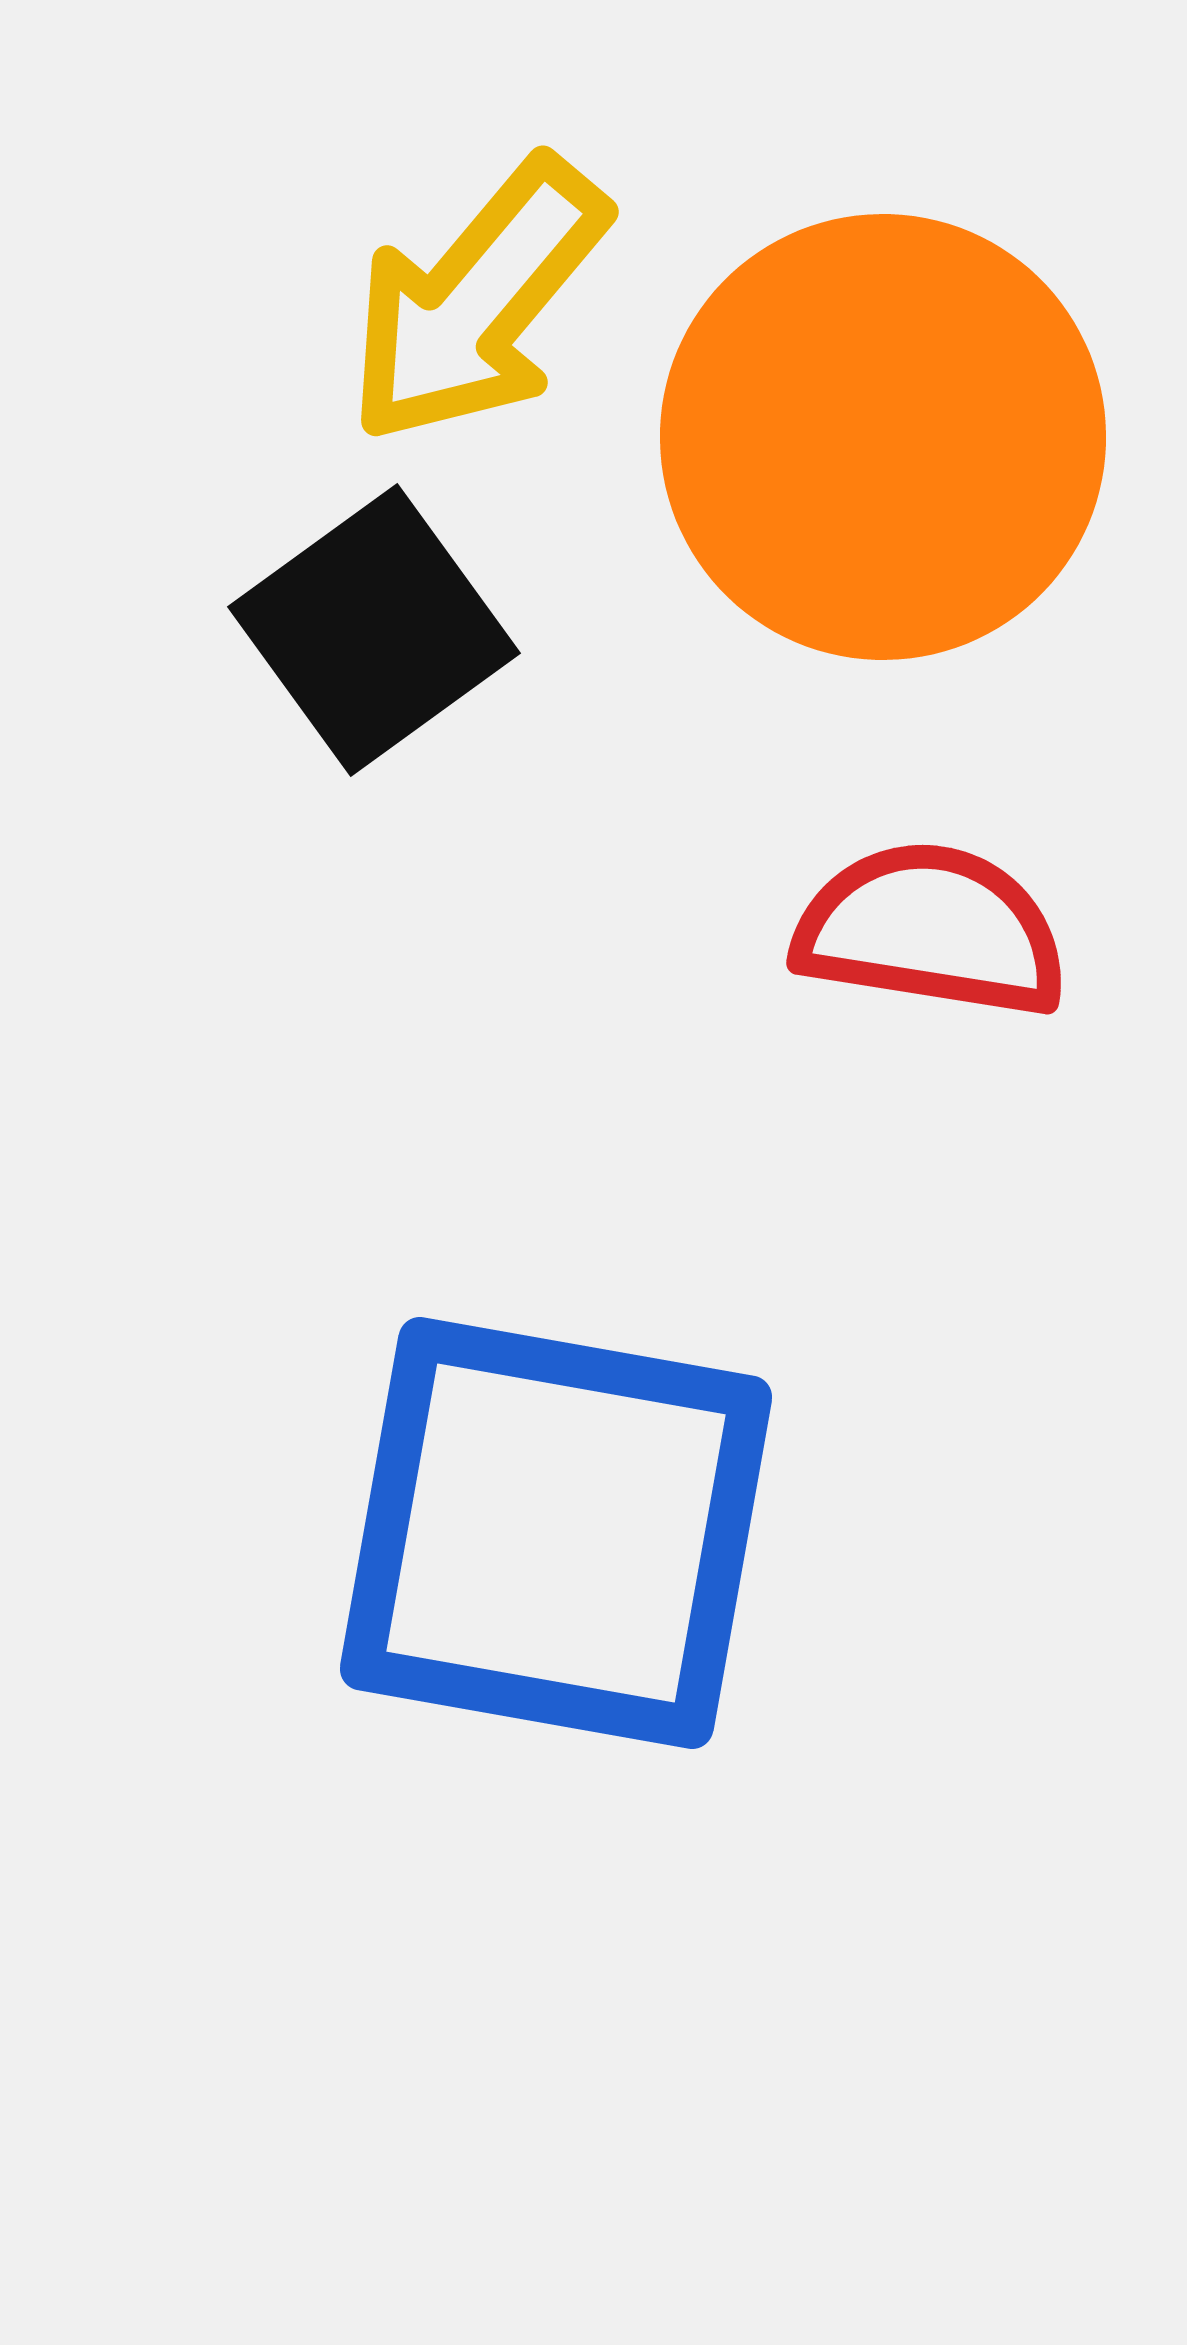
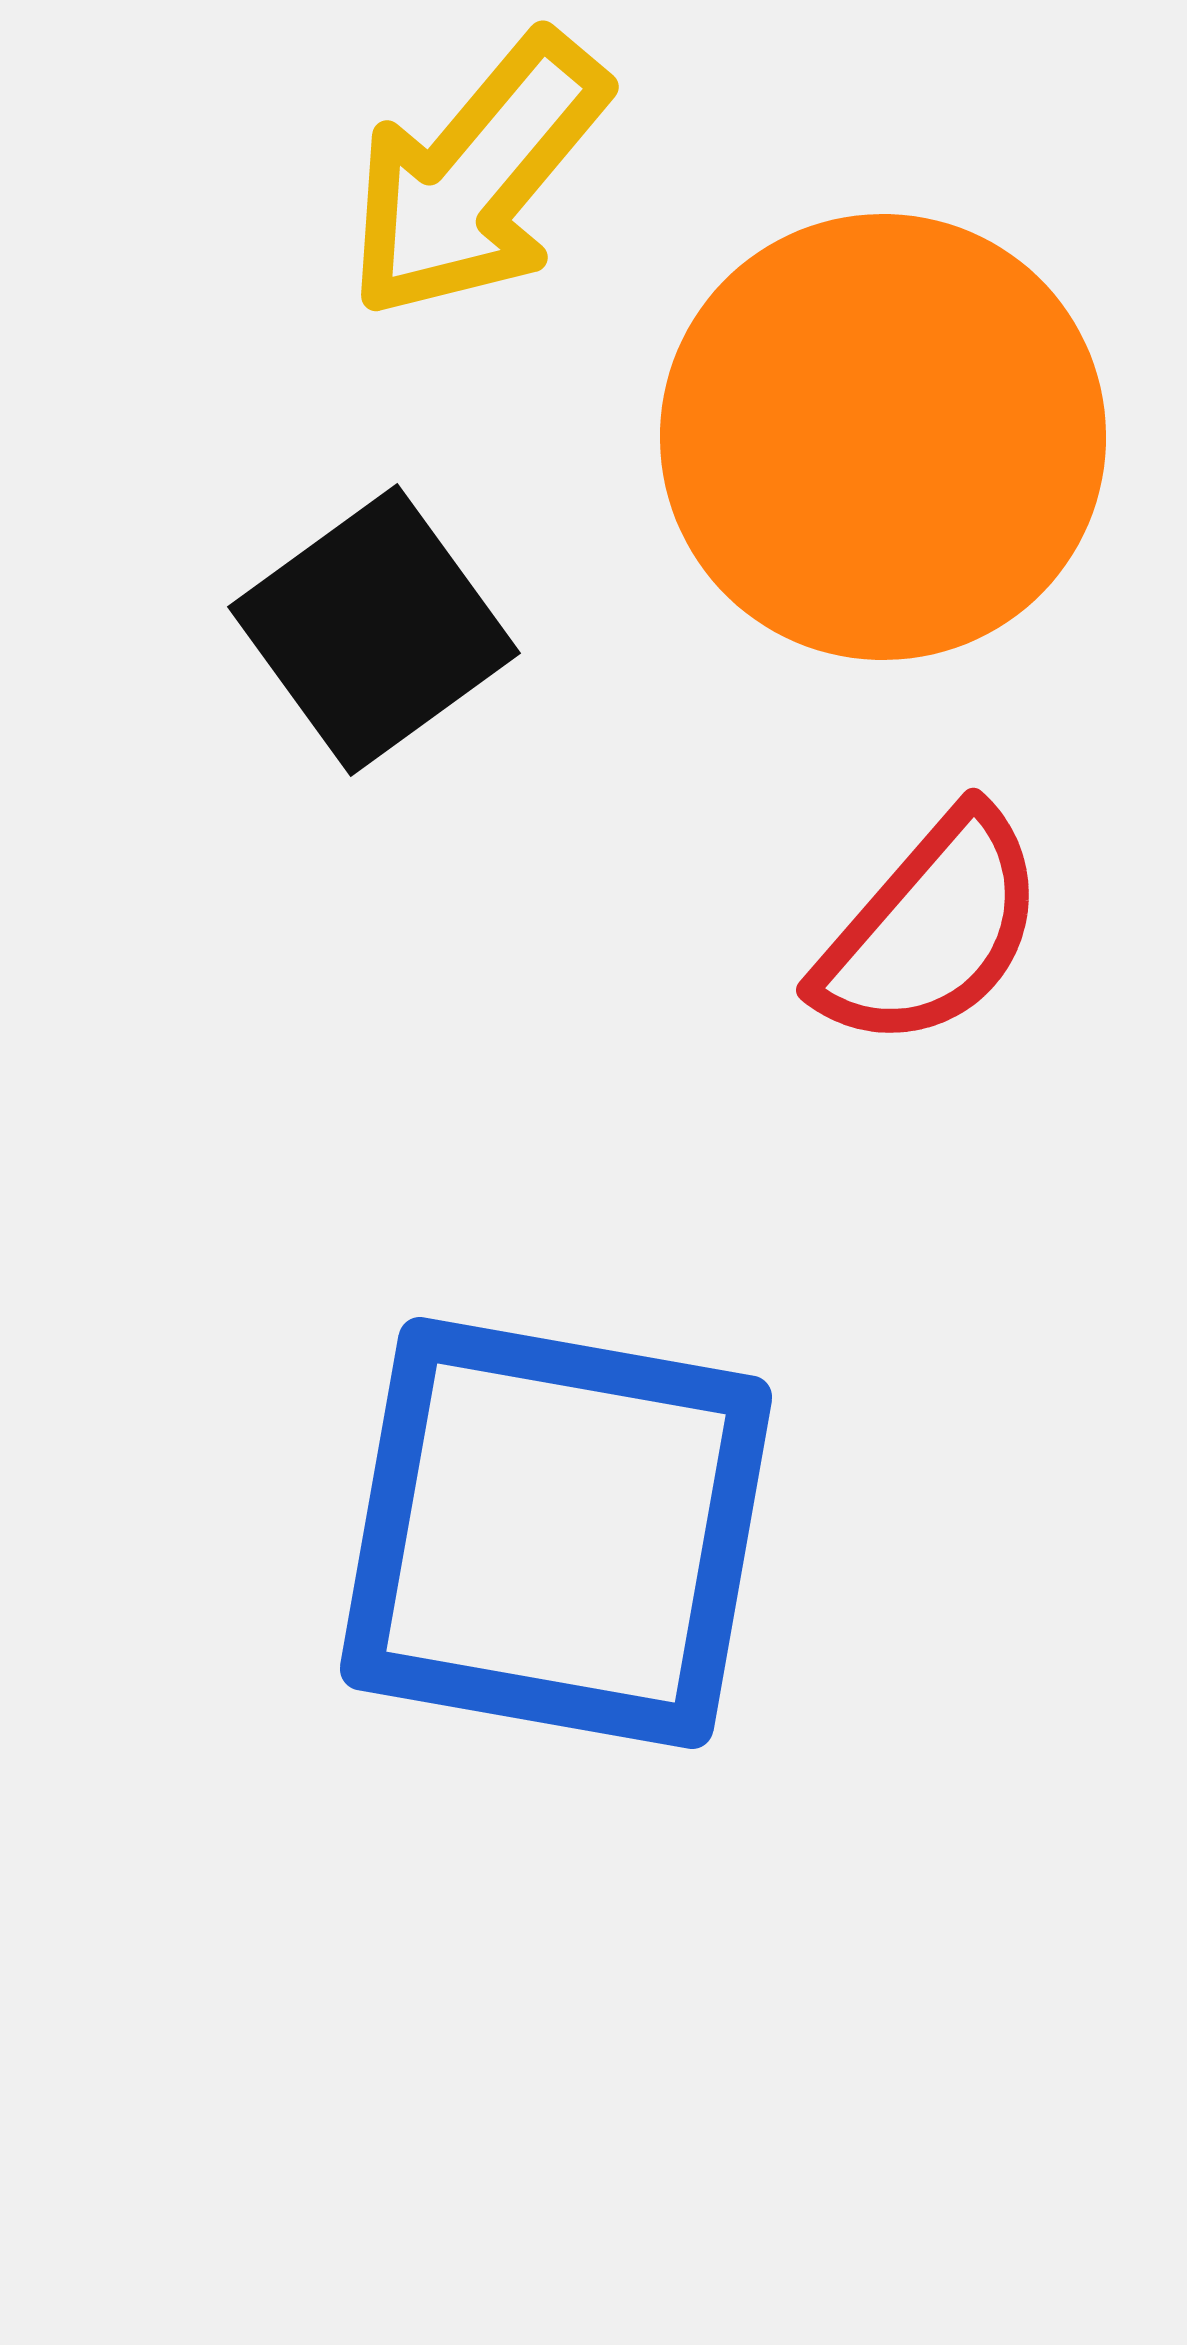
yellow arrow: moved 125 px up
red semicircle: rotated 122 degrees clockwise
